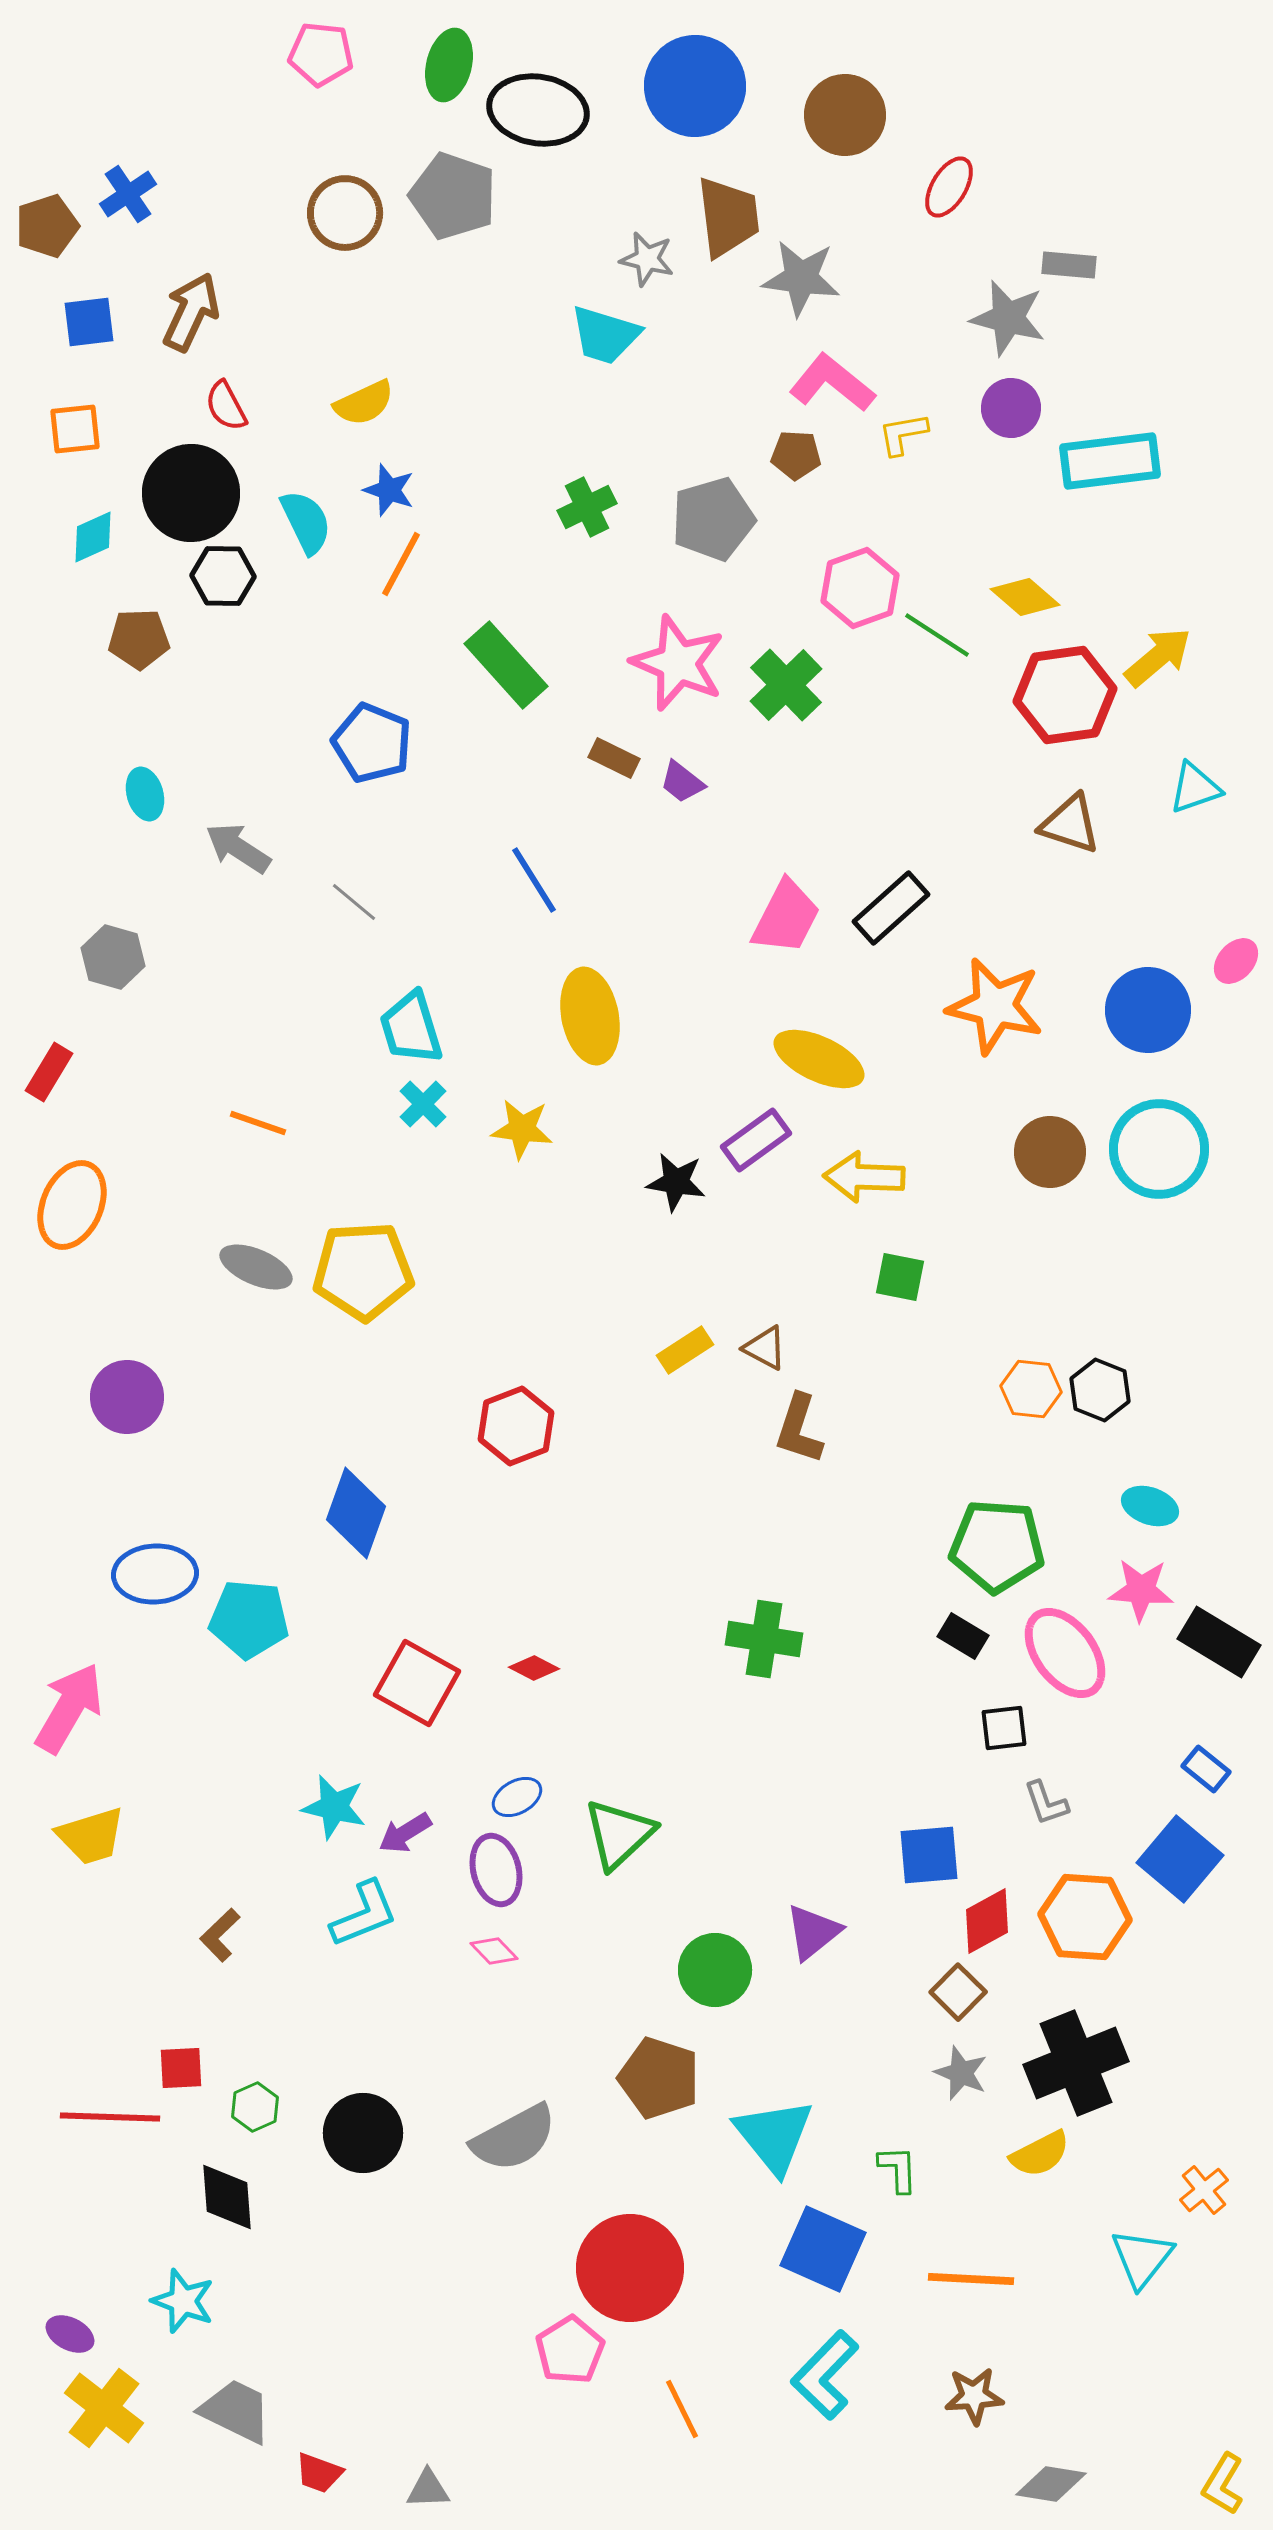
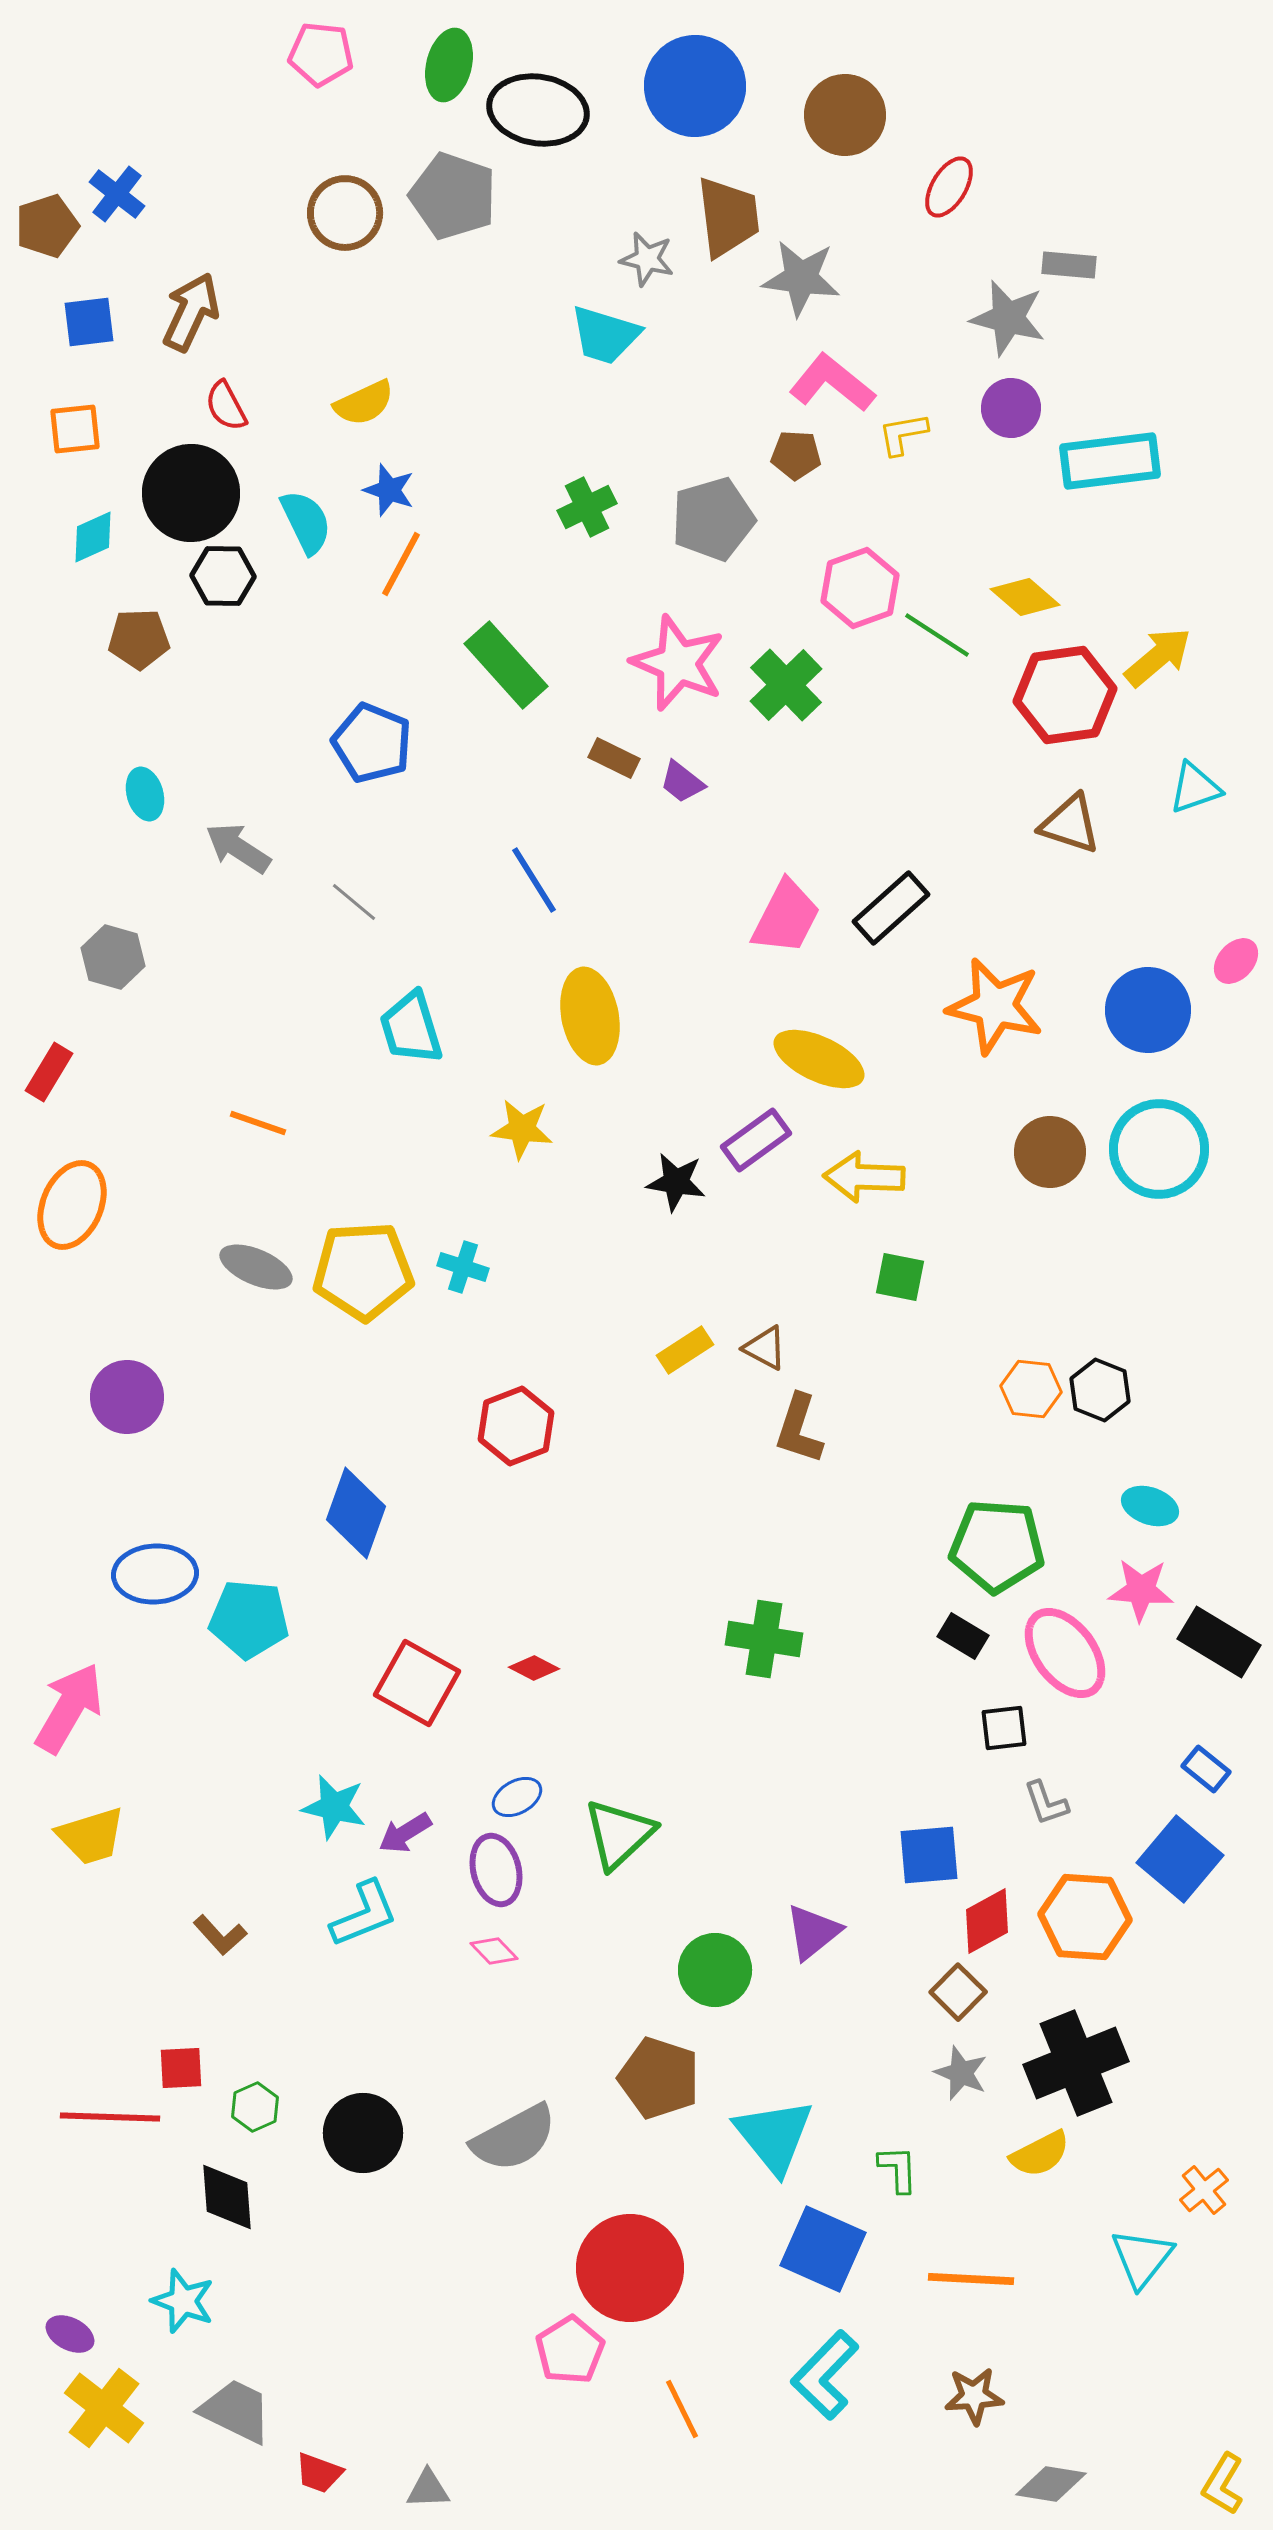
blue cross at (128, 194): moved 11 px left; rotated 18 degrees counterclockwise
cyan cross at (423, 1104): moved 40 px right, 163 px down; rotated 27 degrees counterclockwise
brown L-shape at (220, 1935): rotated 88 degrees counterclockwise
